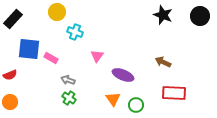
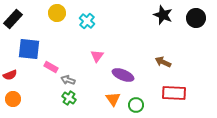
yellow circle: moved 1 px down
black circle: moved 4 px left, 2 px down
cyan cross: moved 12 px right, 11 px up; rotated 21 degrees clockwise
pink rectangle: moved 9 px down
orange circle: moved 3 px right, 3 px up
